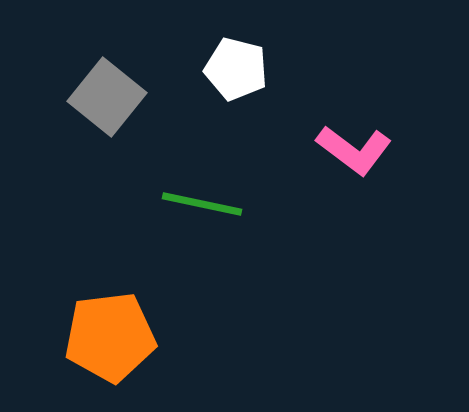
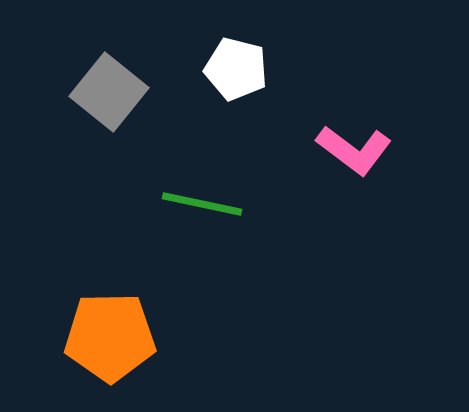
gray square: moved 2 px right, 5 px up
orange pentagon: rotated 6 degrees clockwise
